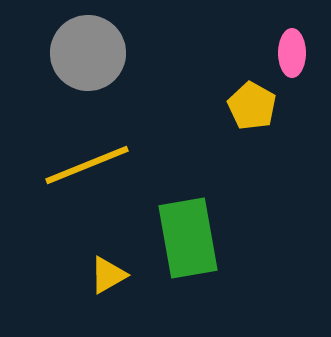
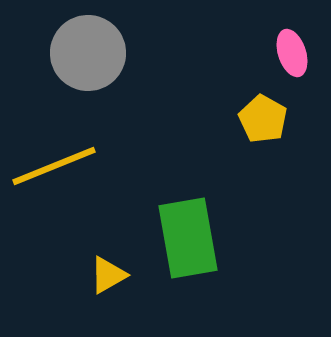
pink ellipse: rotated 18 degrees counterclockwise
yellow pentagon: moved 11 px right, 13 px down
yellow line: moved 33 px left, 1 px down
